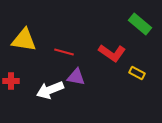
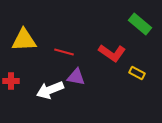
yellow triangle: rotated 12 degrees counterclockwise
